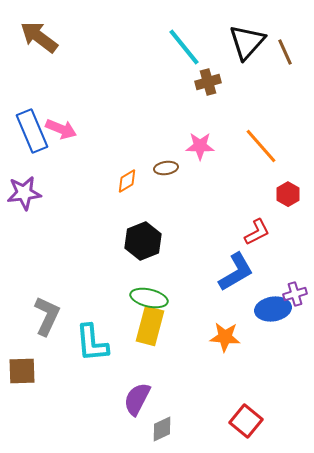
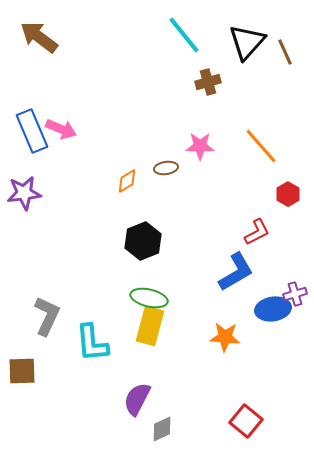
cyan line: moved 12 px up
